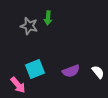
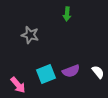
green arrow: moved 19 px right, 4 px up
gray star: moved 1 px right, 9 px down
cyan square: moved 11 px right, 5 px down
